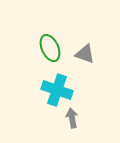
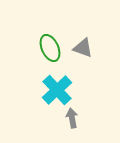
gray triangle: moved 2 px left, 6 px up
cyan cross: rotated 28 degrees clockwise
